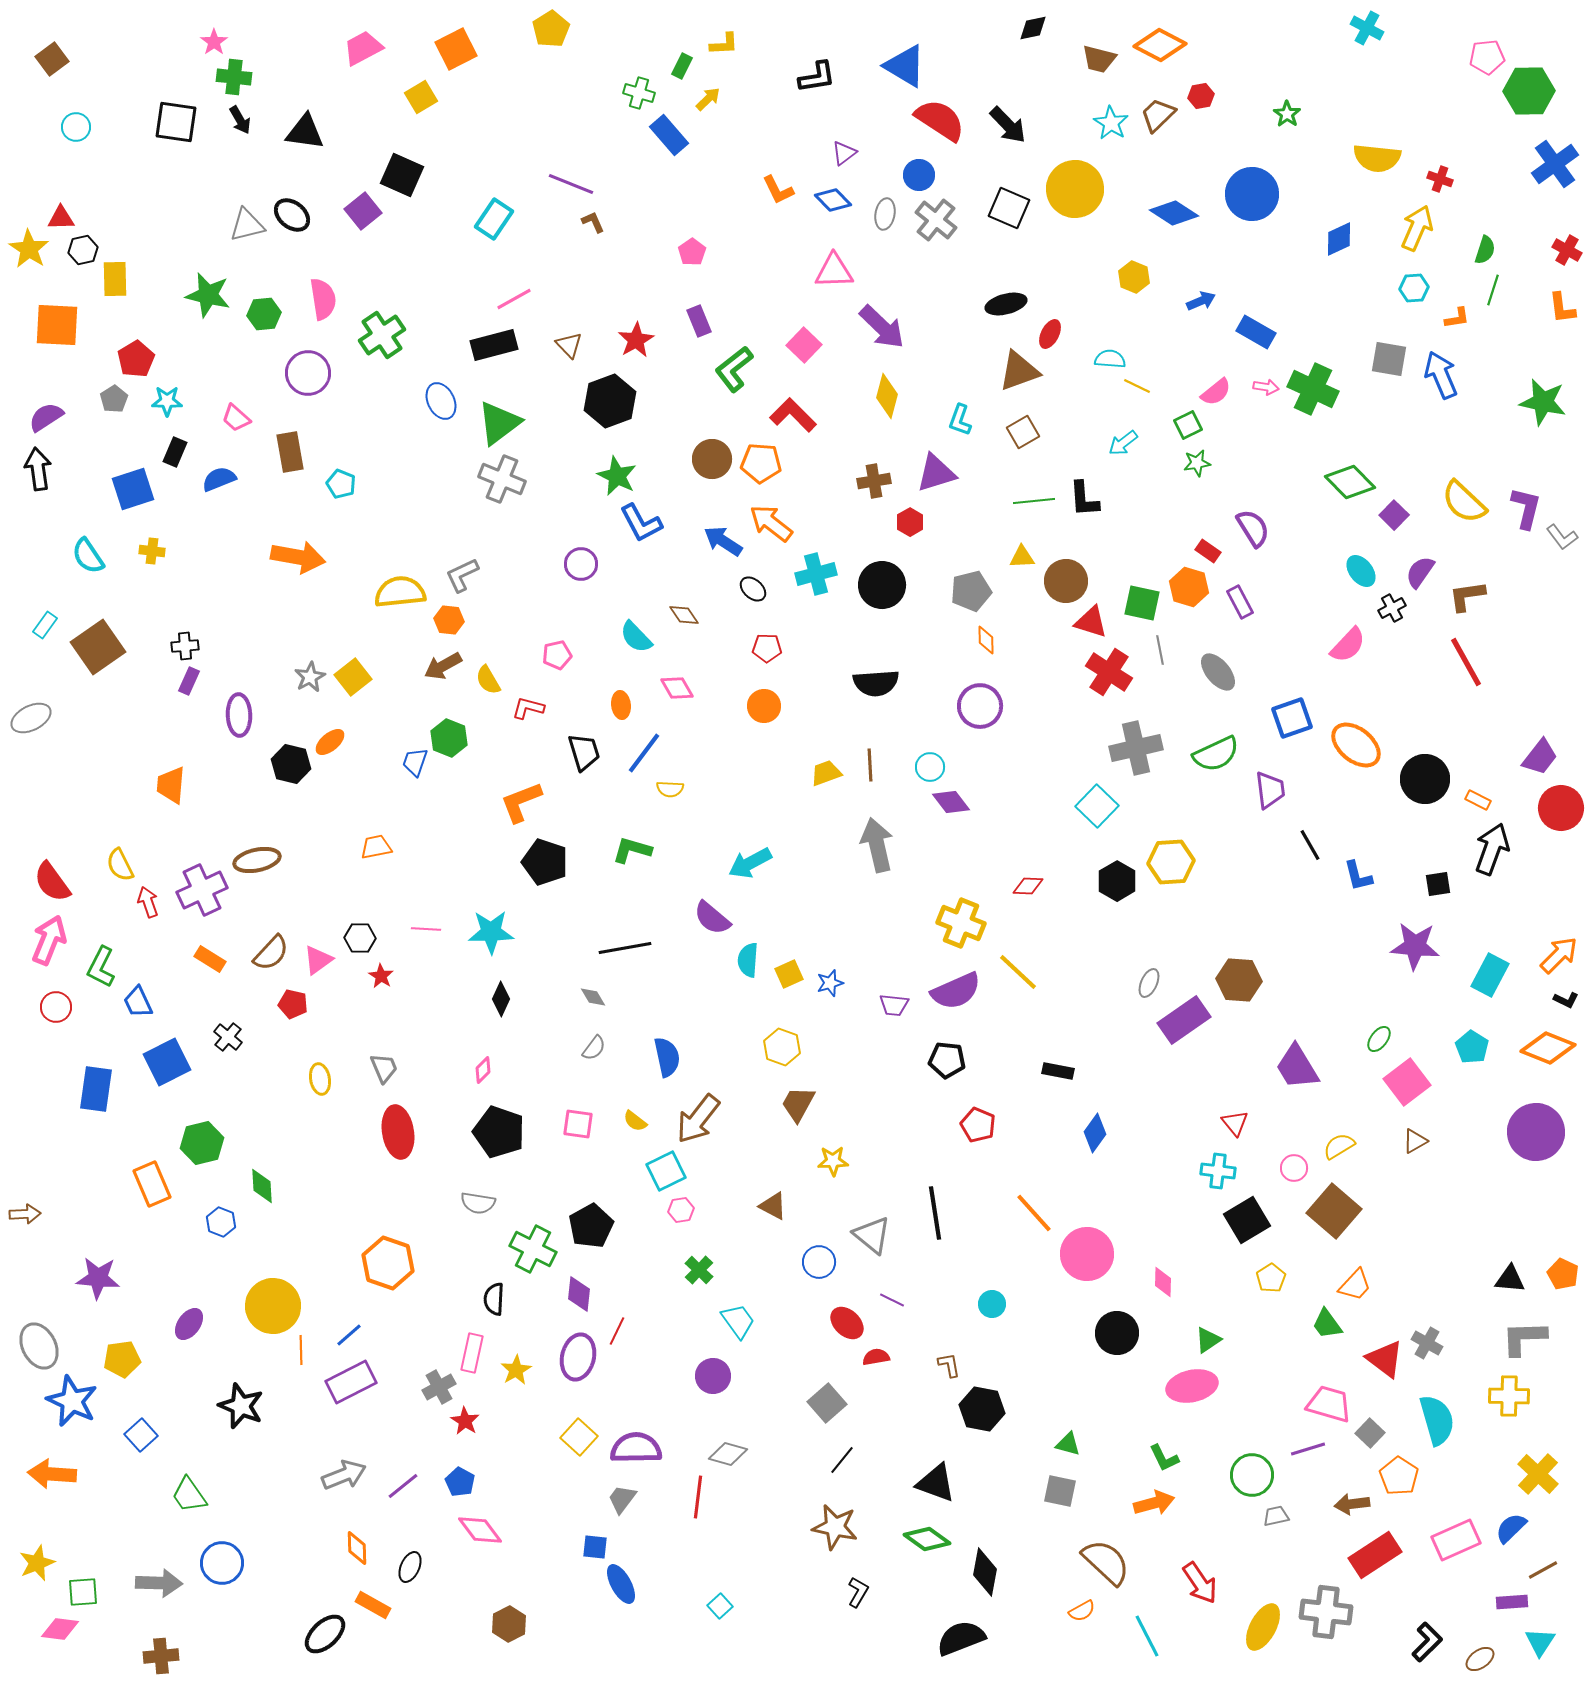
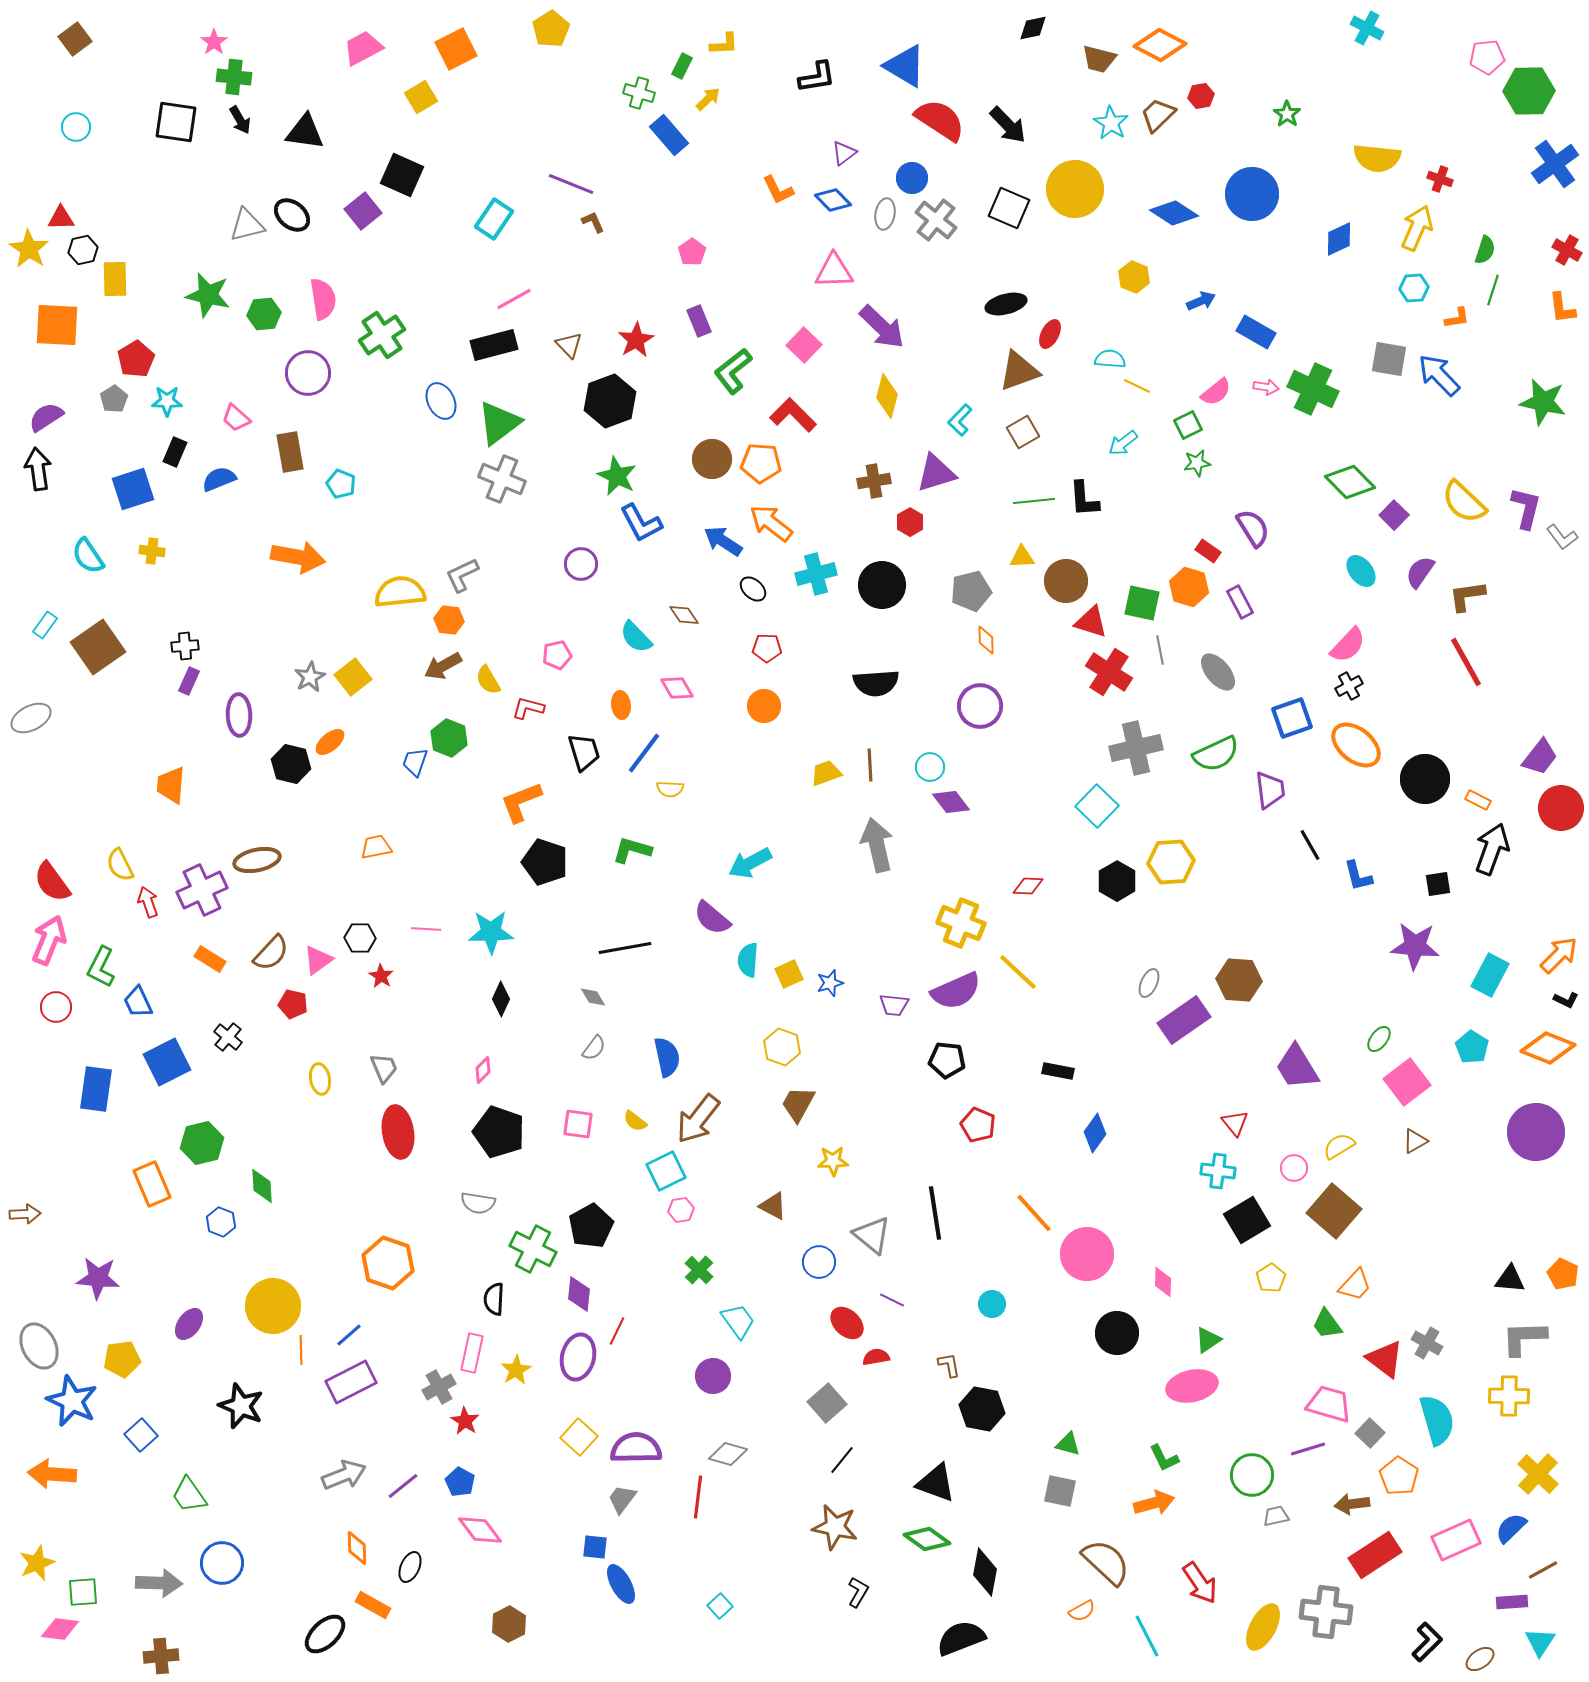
brown square at (52, 59): moved 23 px right, 20 px up
blue circle at (919, 175): moved 7 px left, 3 px down
green L-shape at (734, 369): moved 1 px left, 2 px down
blue arrow at (1441, 375): moved 2 px left; rotated 21 degrees counterclockwise
cyan L-shape at (960, 420): rotated 24 degrees clockwise
black cross at (1392, 608): moved 43 px left, 78 px down
